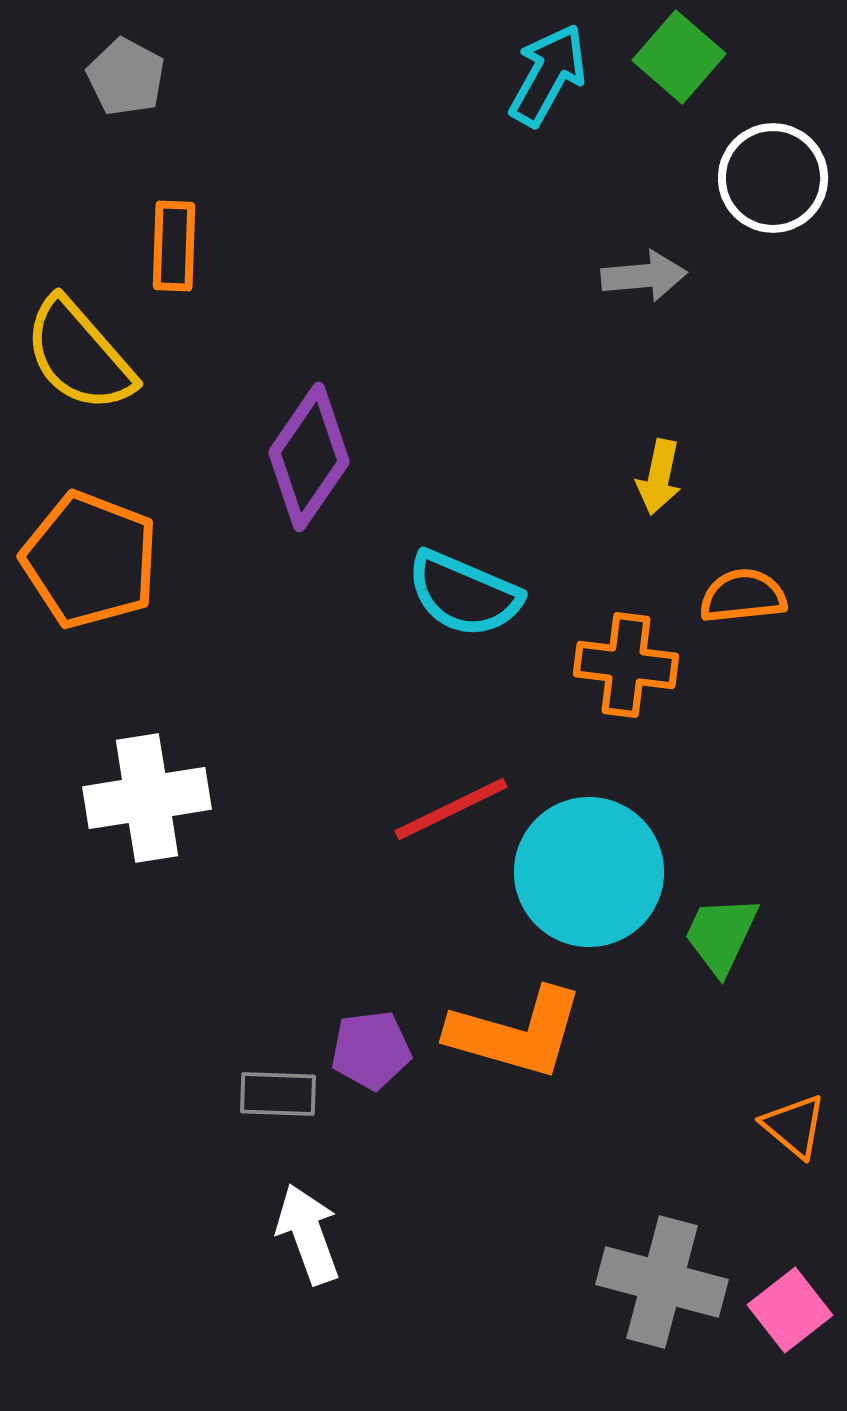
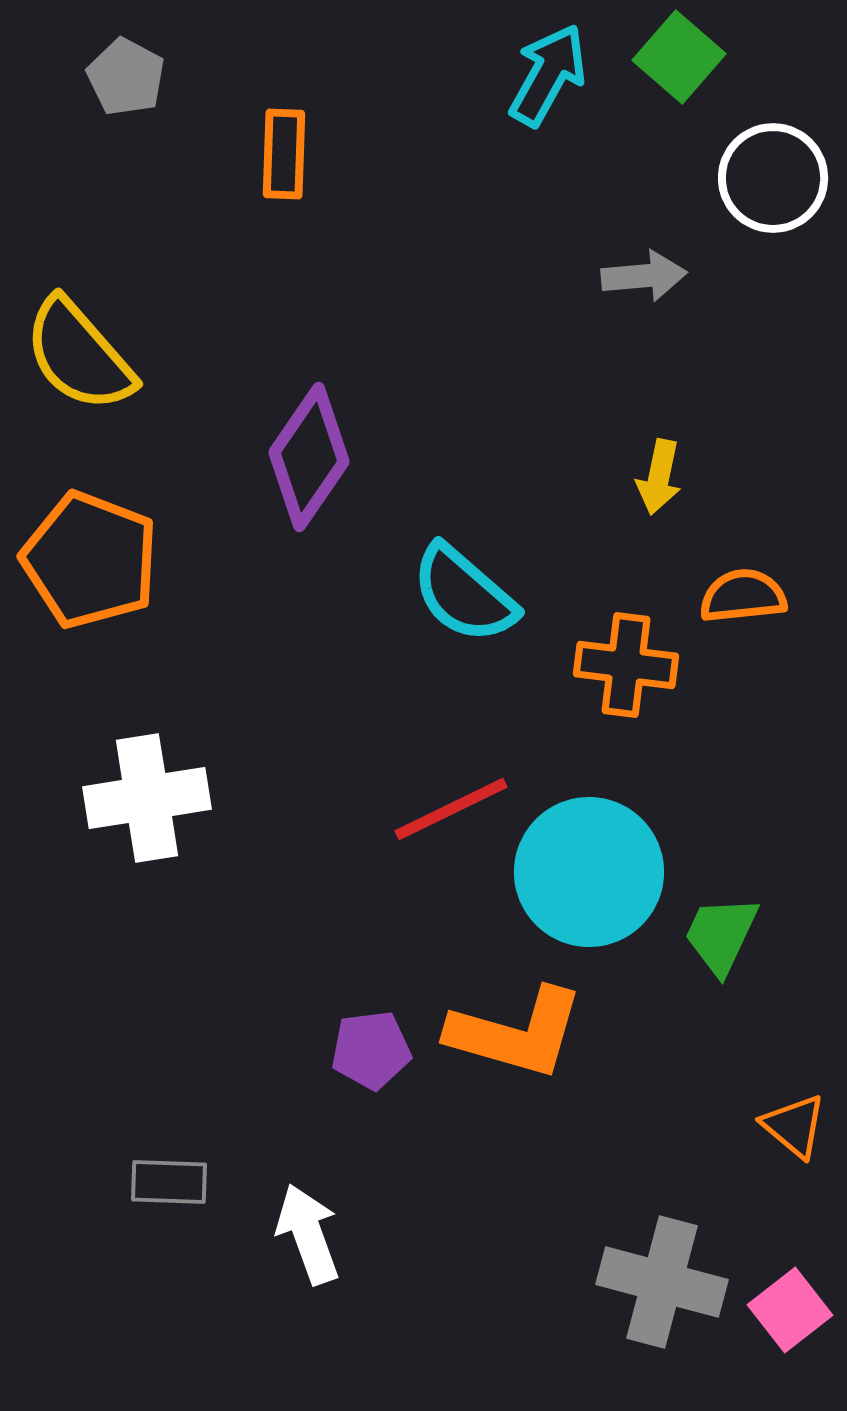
orange rectangle: moved 110 px right, 92 px up
cyan semicircle: rotated 18 degrees clockwise
gray rectangle: moved 109 px left, 88 px down
